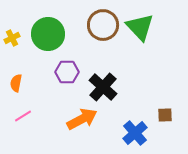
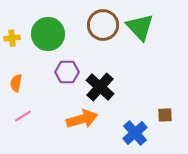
yellow cross: rotated 21 degrees clockwise
black cross: moved 3 px left
orange arrow: rotated 12 degrees clockwise
